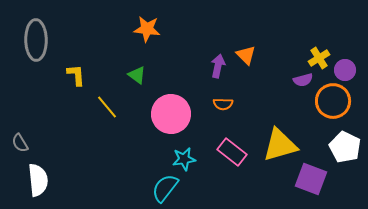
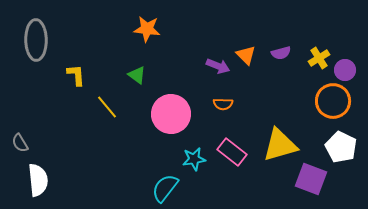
purple arrow: rotated 100 degrees clockwise
purple semicircle: moved 22 px left, 27 px up
white pentagon: moved 4 px left
cyan star: moved 10 px right
